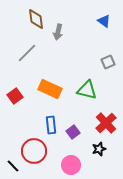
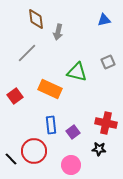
blue triangle: moved 1 px up; rotated 48 degrees counterclockwise
green triangle: moved 10 px left, 18 px up
red cross: rotated 35 degrees counterclockwise
black star: rotated 24 degrees clockwise
black line: moved 2 px left, 7 px up
